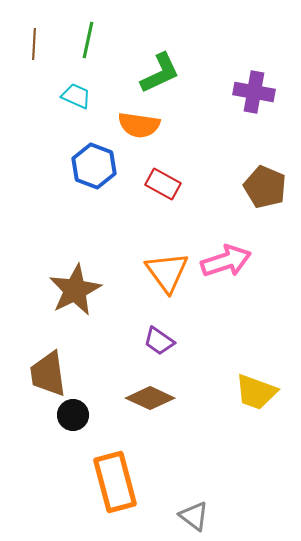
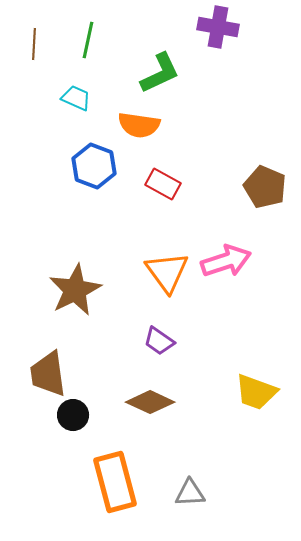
purple cross: moved 36 px left, 65 px up
cyan trapezoid: moved 2 px down
brown diamond: moved 4 px down
gray triangle: moved 4 px left, 23 px up; rotated 40 degrees counterclockwise
